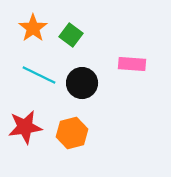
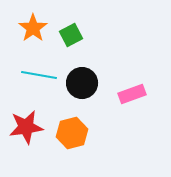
green square: rotated 25 degrees clockwise
pink rectangle: moved 30 px down; rotated 24 degrees counterclockwise
cyan line: rotated 16 degrees counterclockwise
red star: moved 1 px right
